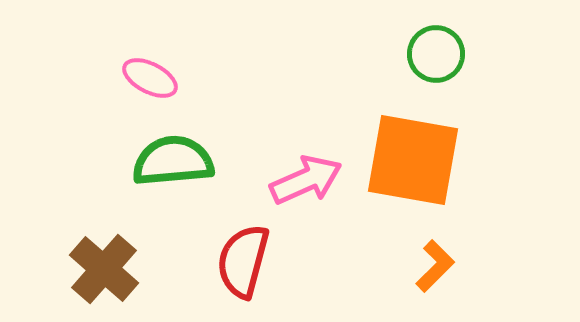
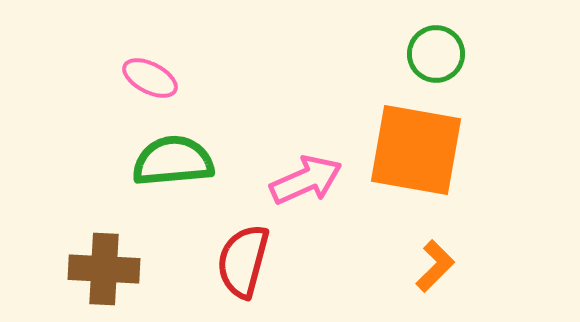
orange square: moved 3 px right, 10 px up
brown cross: rotated 38 degrees counterclockwise
